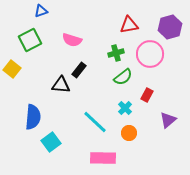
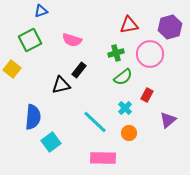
black triangle: rotated 18 degrees counterclockwise
